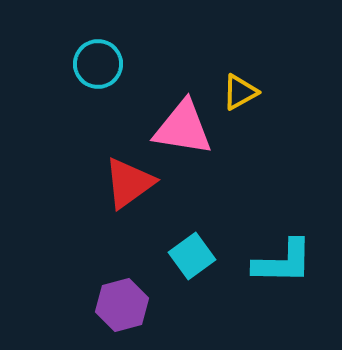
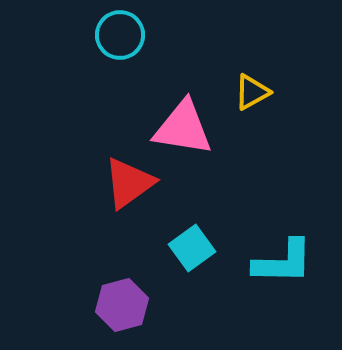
cyan circle: moved 22 px right, 29 px up
yellow triangle: moved 12 px right
cyan square: moved 8 px up
